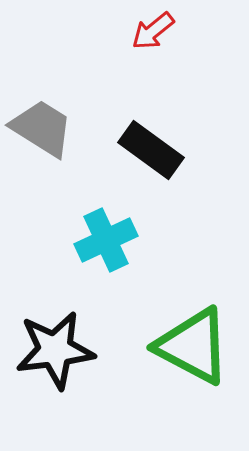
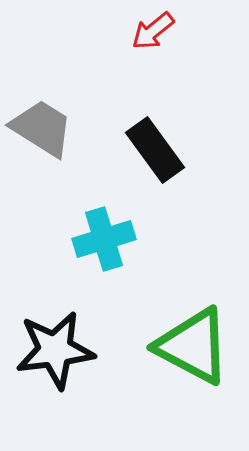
black rectangle: moved 4 px right; rotated 18 degrees clockwise
cyan cross: moved 2 px left, 1 px up; rotated 8 degrees clockwise
